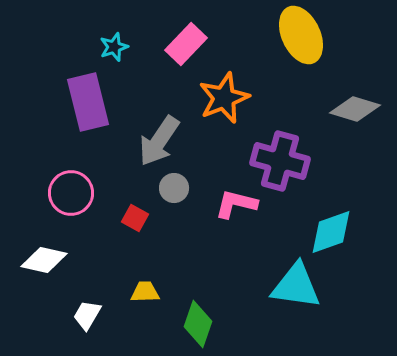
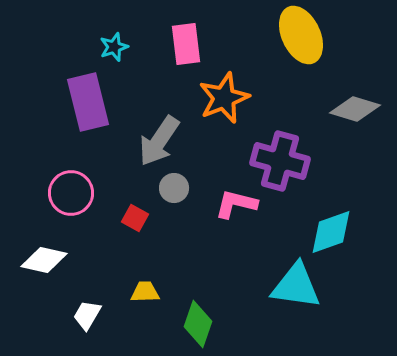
pink rectangle: rotated 51 degrees counterclockwise
